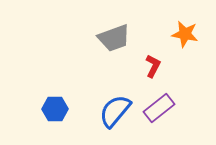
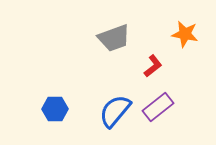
red L-shape: rotated 25 degrees clockwise
purple rectangle: moved 1 px left, 1 px up
